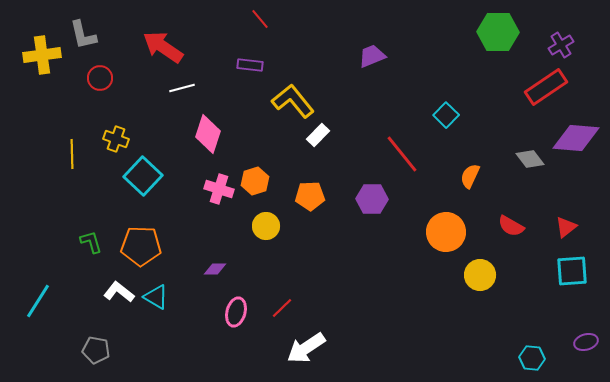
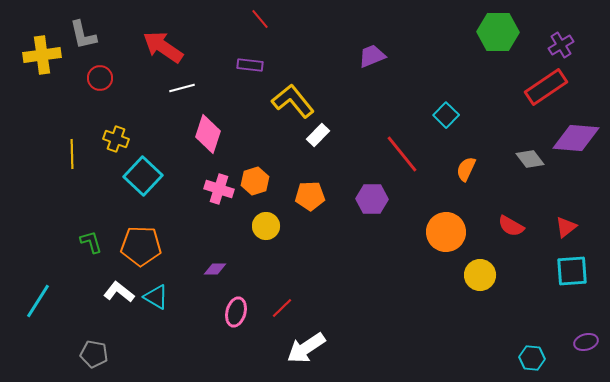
orange semicircle at (470, 176): moved 4 px left, 7 px up
gray pentagon at (96, 350): moved 2 px left, 4 px down
